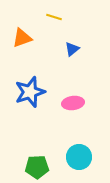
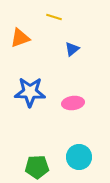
orange triangle: moved 2 px left
blue star: rotated 20 degrees clockwise
